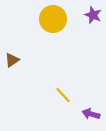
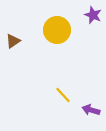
yellow circle: moved 4 px right, 11 px down
brown triangle: moved 1 px right, 19 px up
purple arrow: moved 4 px up
